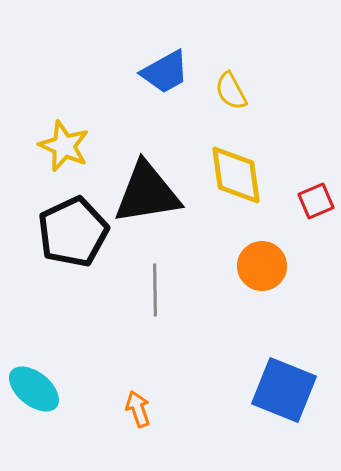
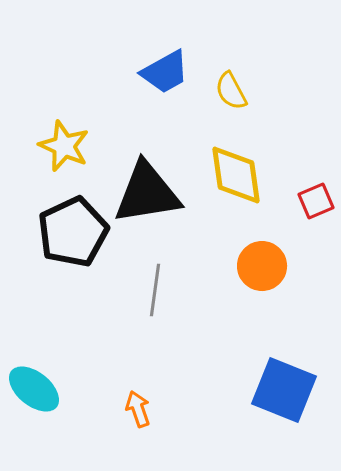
gray line: rotated 9 degrees clockwise
